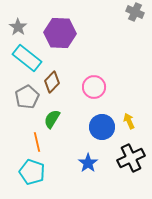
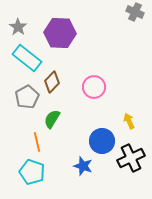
blue circle: moved 14 px down
blue star: moved 5 px left, 3 px down; rotated 18 degrees counterclockwise
